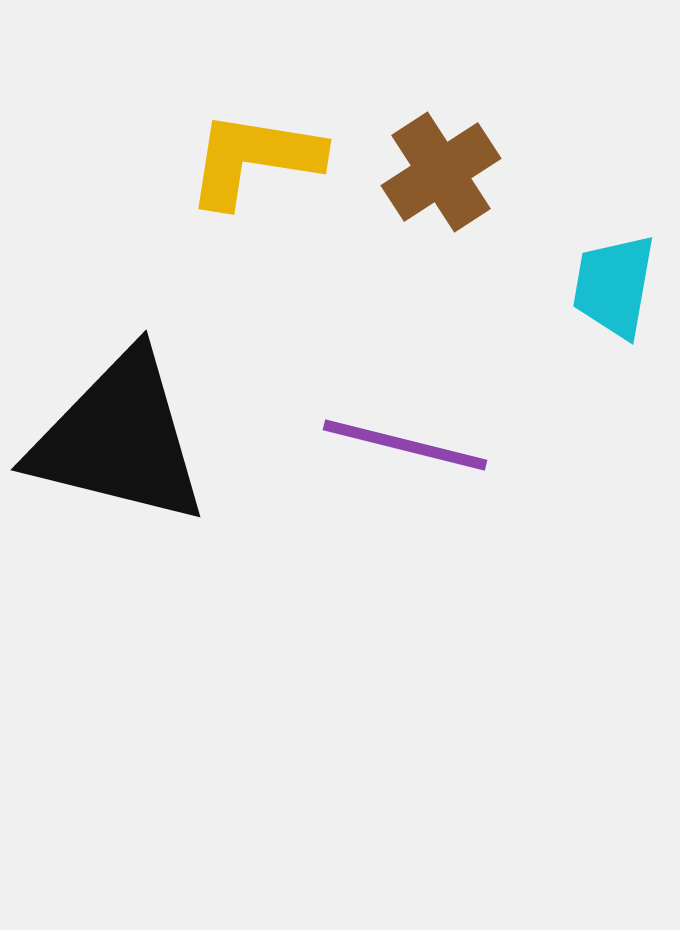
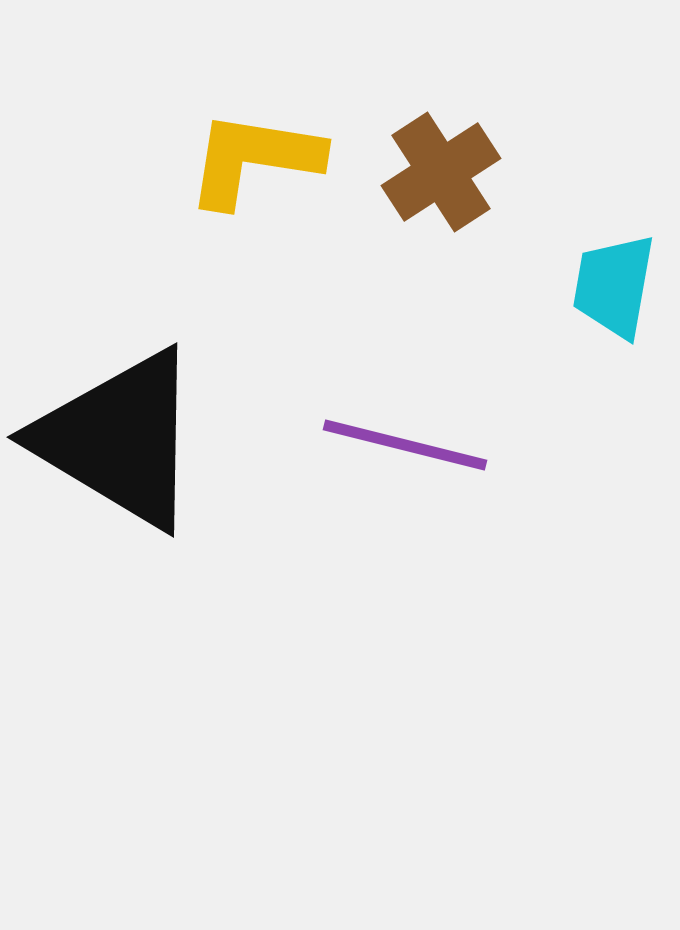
black triangle: rotated 17 degrees clockwise
